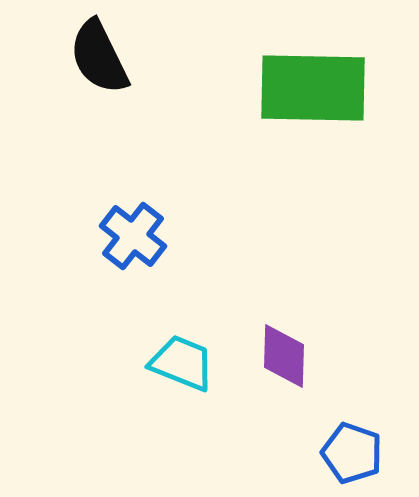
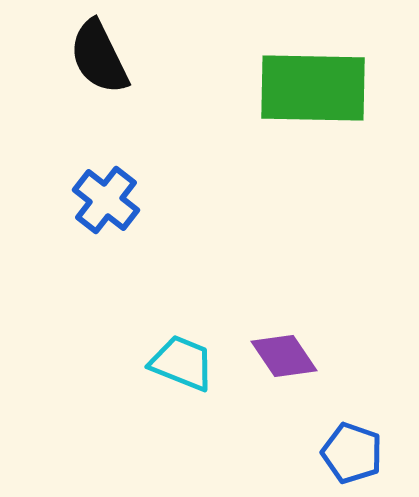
blue cross: moved 27 px left, 36 px up
purple diamond: rotated 36 degrees counterclockwise
